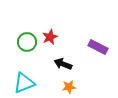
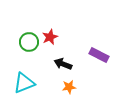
green circle: moved 2 px right
purple rectangle: moved 1 px right, 8 px down
